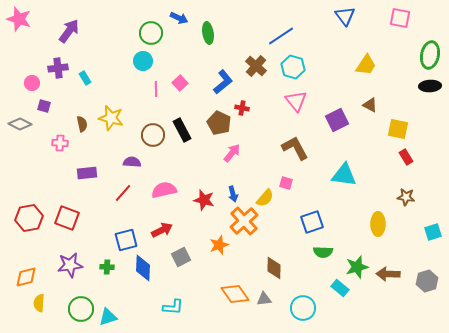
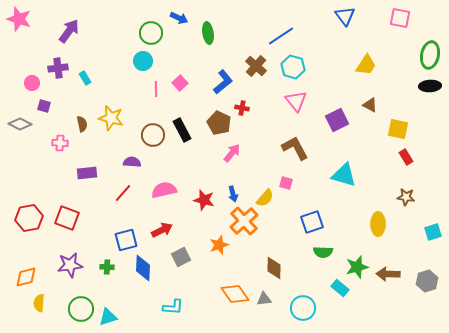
cyan triangle at (344, 175): rotated 8 degrees clockwise
